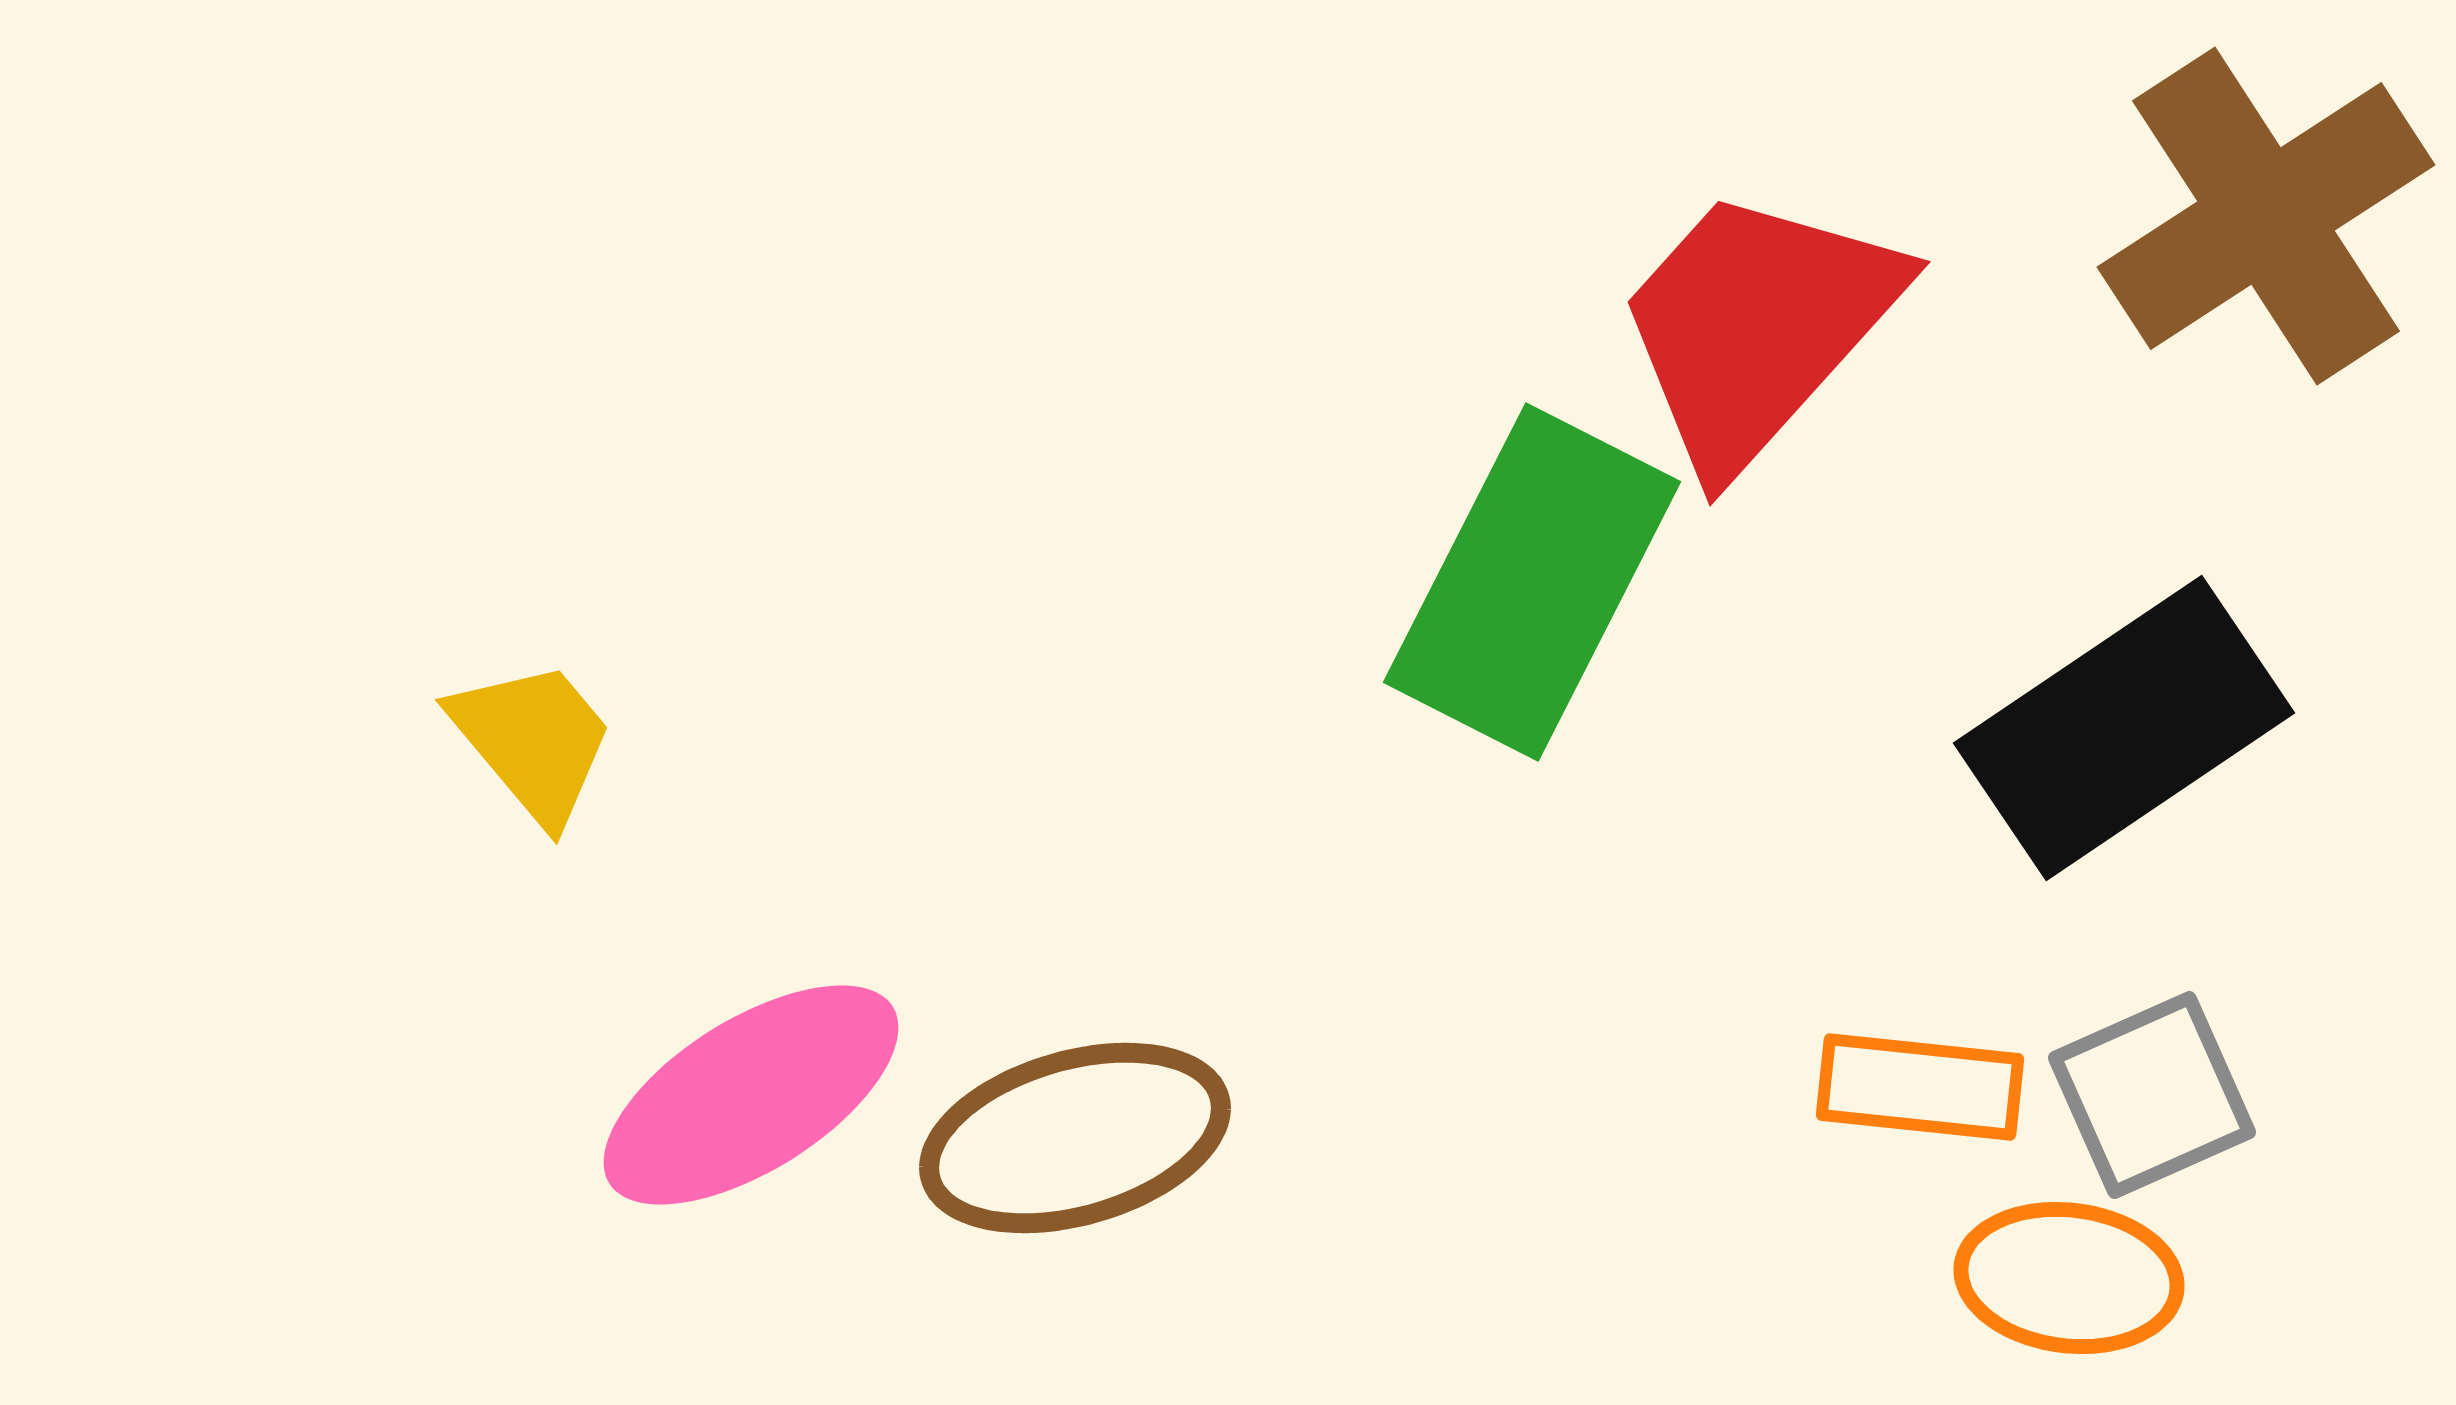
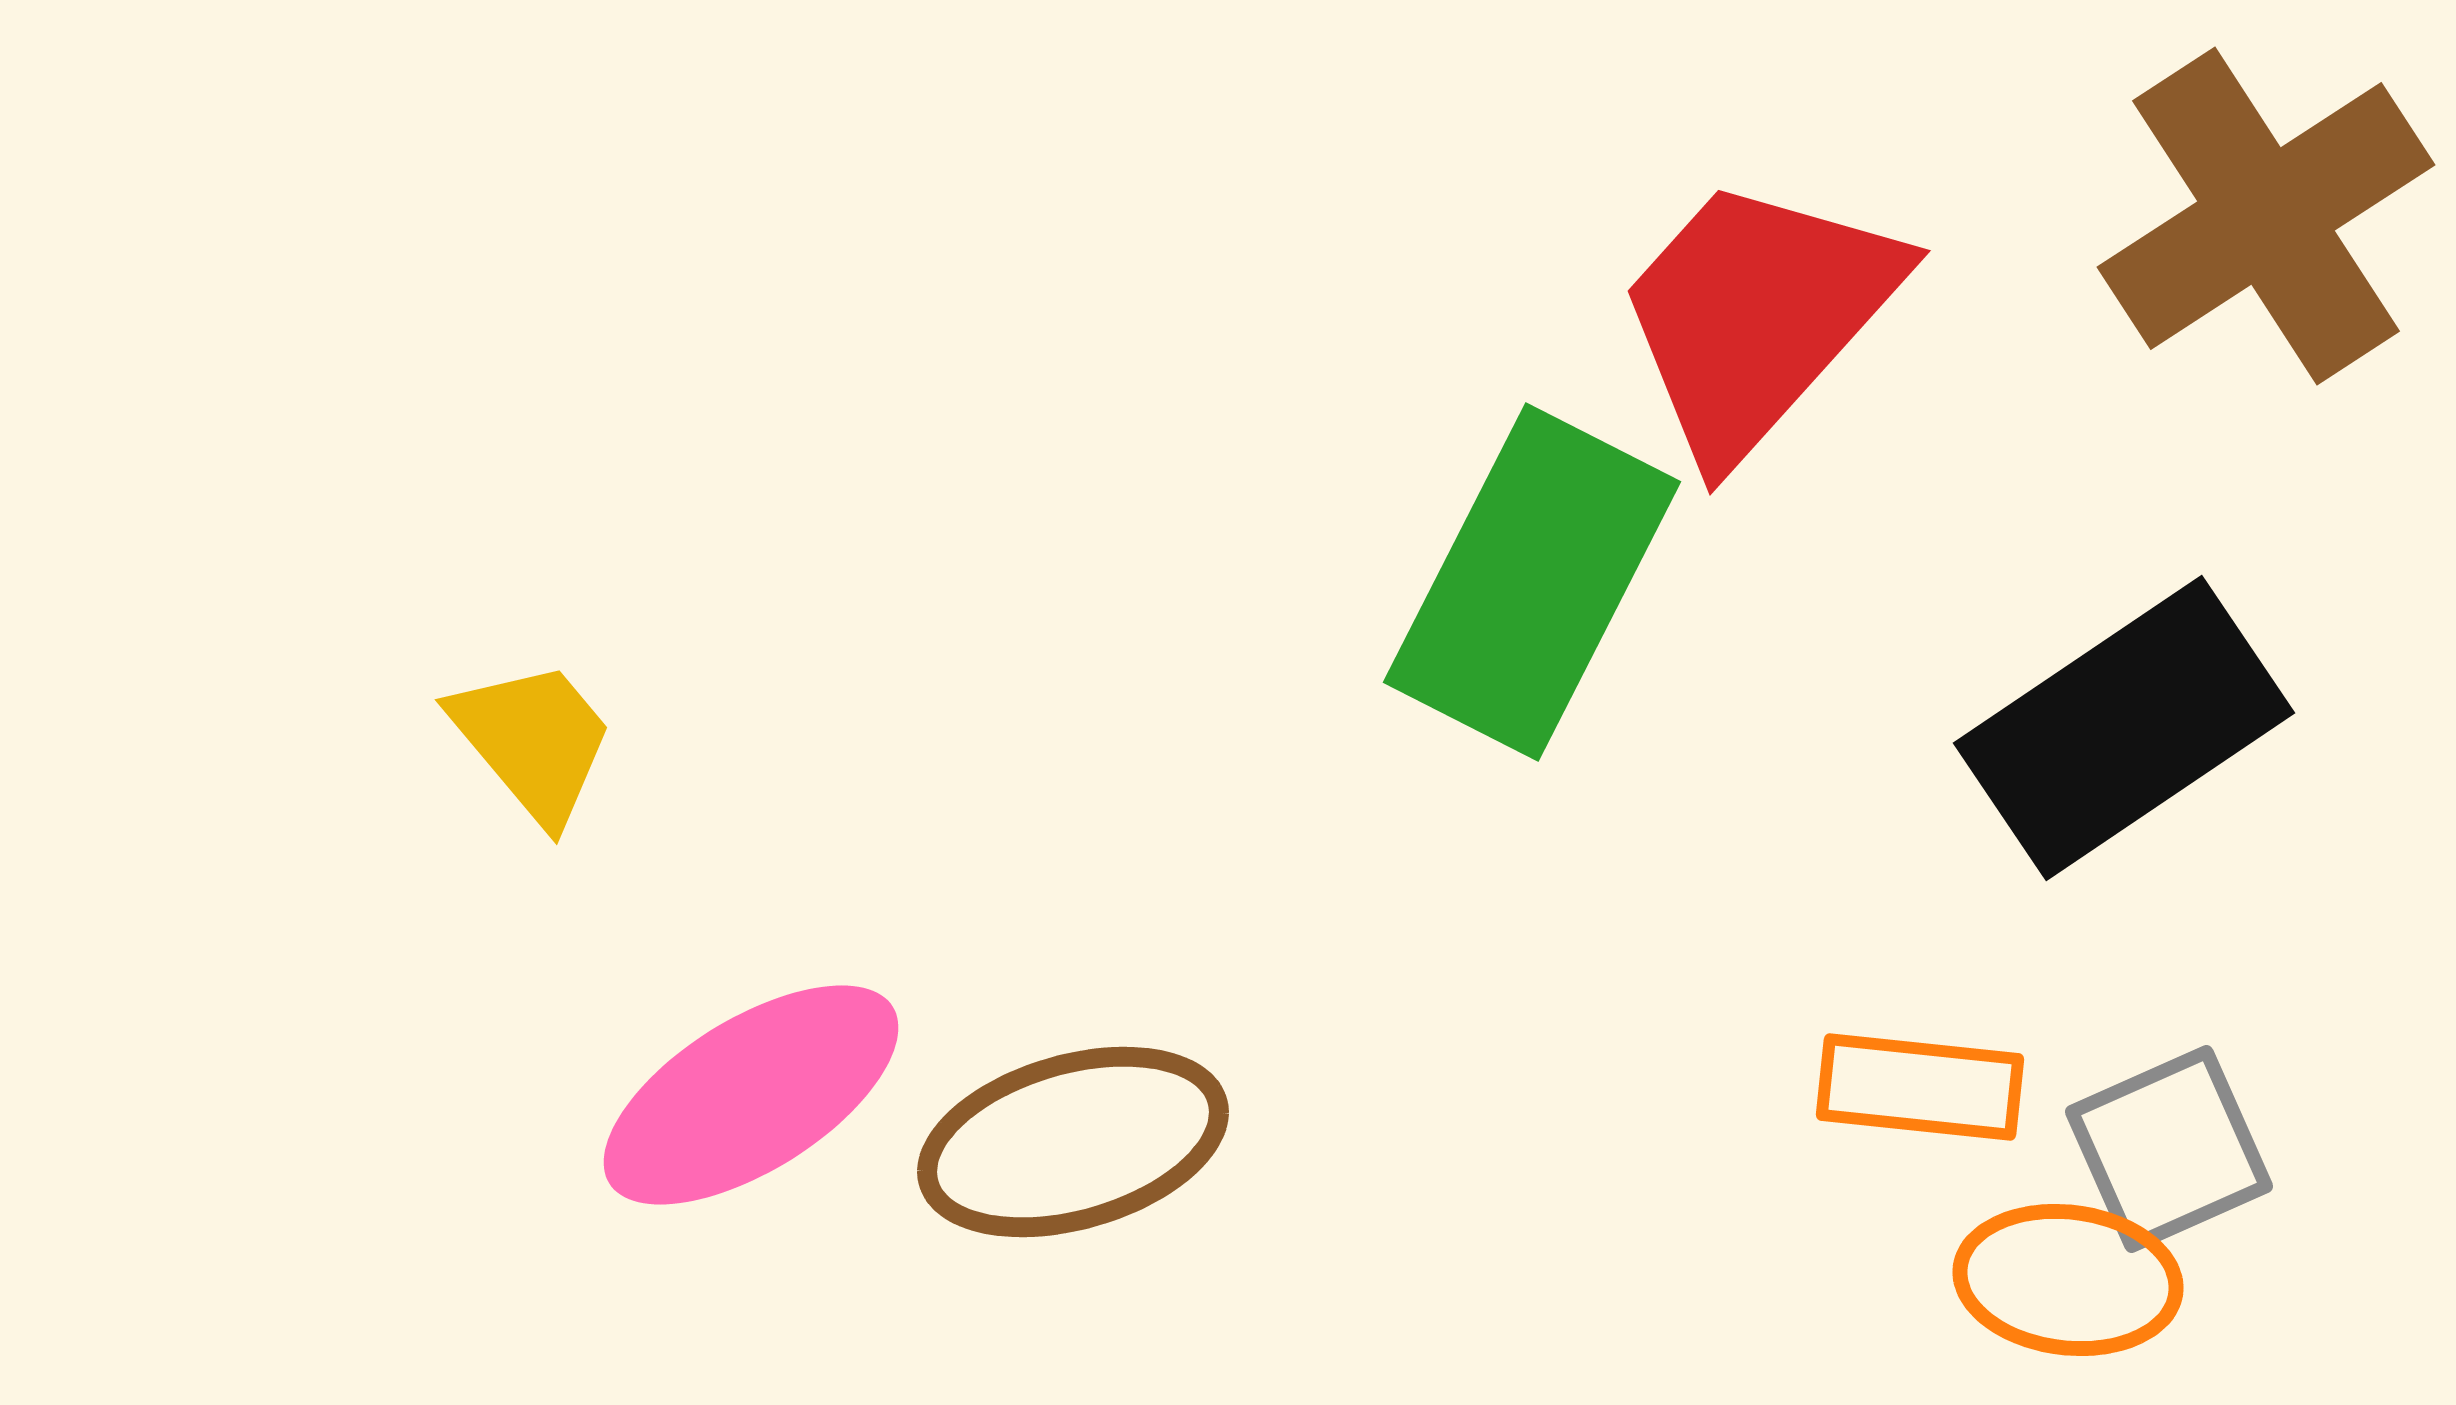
red trapezoid: moved 11 px up
gray square: moved 17 px right, 54 px down
brown ellipse: moved 2 px left, 4 px down
orange ellipse: moved 1 px left, 2 px down
